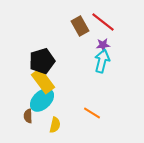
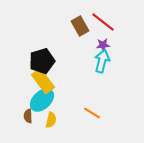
yellow semicircle: moved 4 px left, 5 px up
